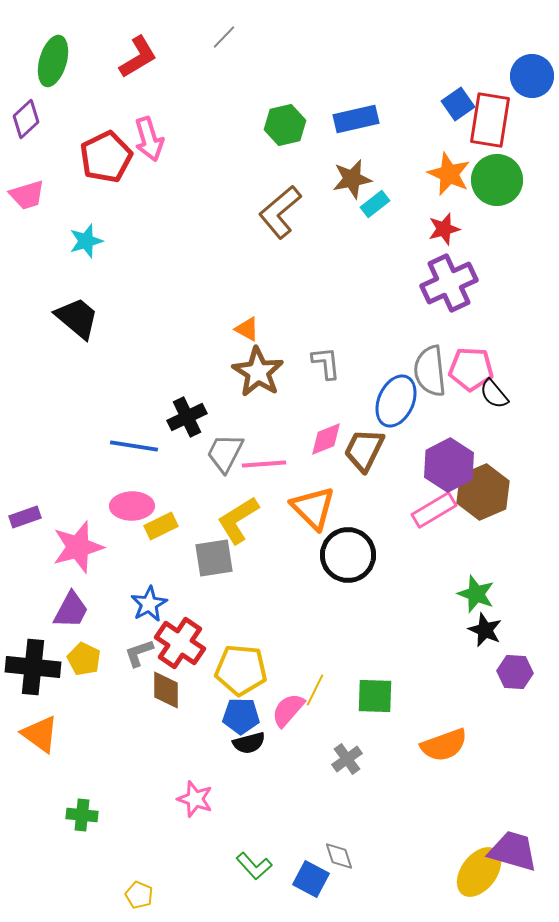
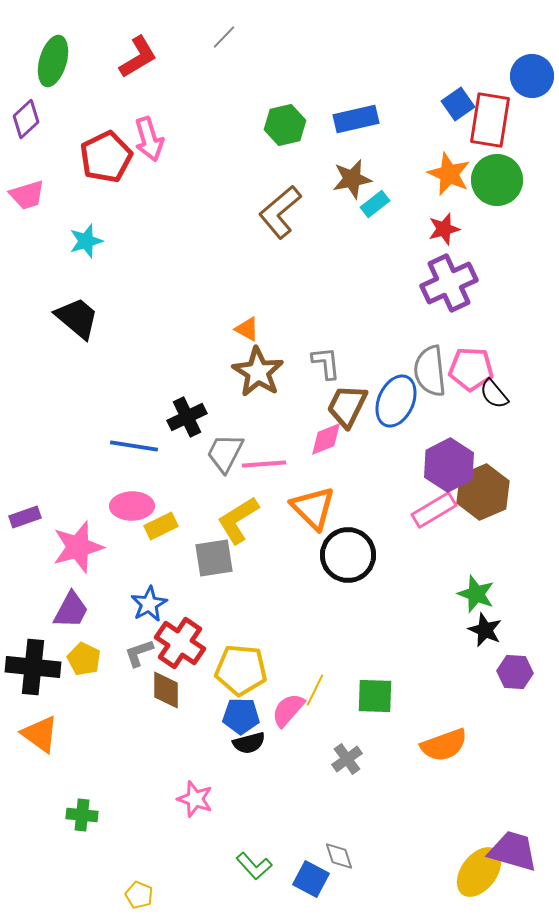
brown trapezoid at (364, 450): moved 17 px left, 44 px up
